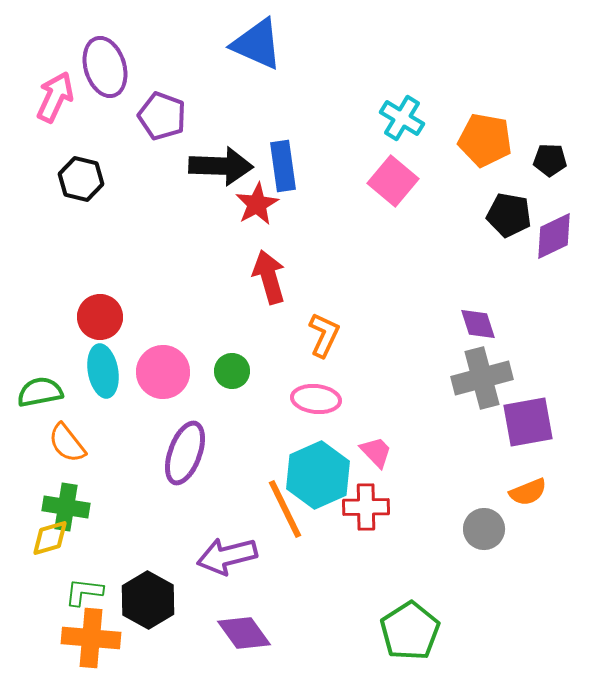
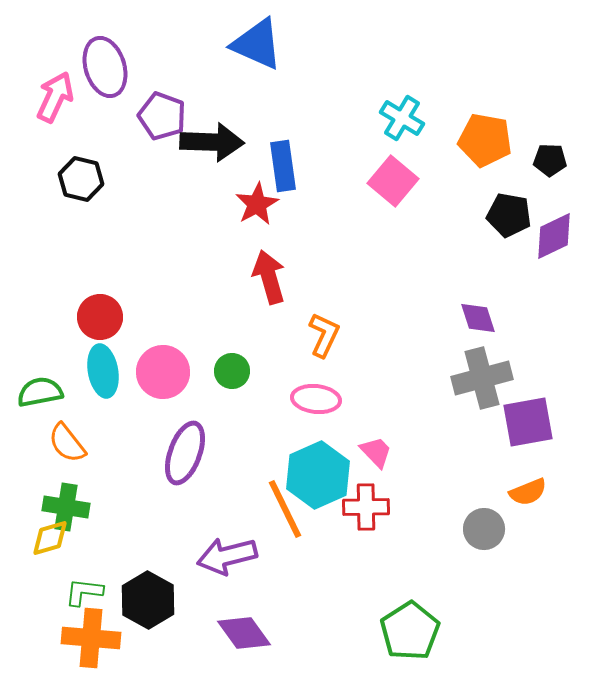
black arrow at (221, 166): moved 9 px left, 24 px up
purple diamond at (478, 324): moved 6 px up
